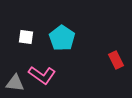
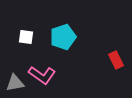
cyan pentagon: moved 1 px right, 1 px up; rotated 20 degrees clockwise
gray triangle: rotated 18 degrees counterclockwise
